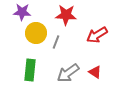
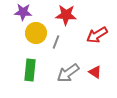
purple star: moved 1 px right
